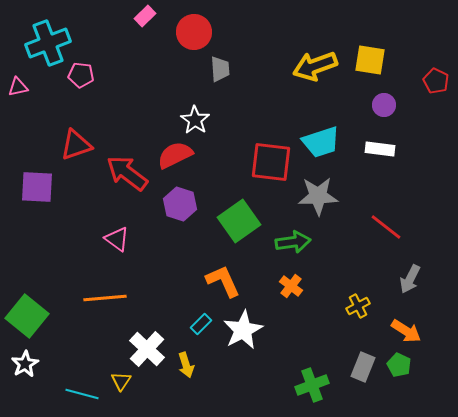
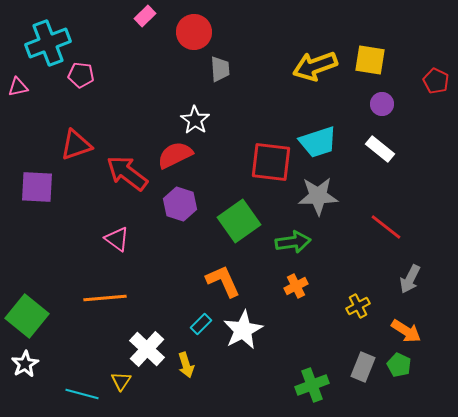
purple circle at (384, 105): moved 2 px left, 1 px up
cyan trapezoid at (321, 142): moved 3 px left
white rectangle at (380, 149): rotated 32 degrees clockwise
orange cross at (291, 286): moved 5 px right; rotated 25 degrees clockwise
